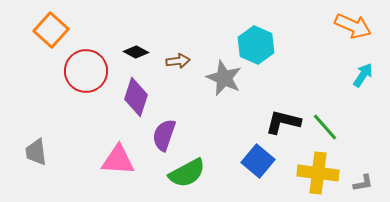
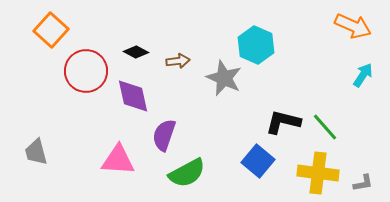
purple diamond: moved 3 px left, 1 px up; rotated 30 degrees counterclockwise
gray trapezoid: rotated 8 degrees counterclockwise
